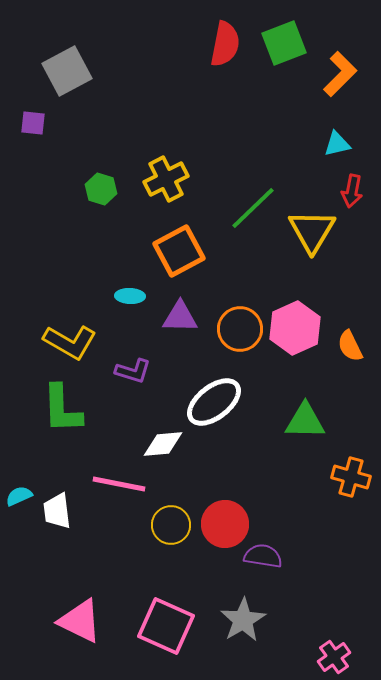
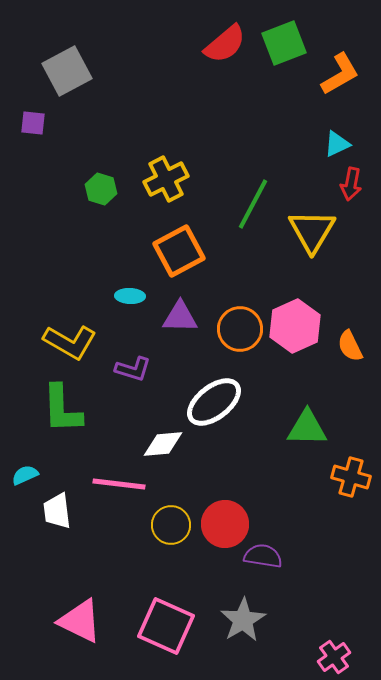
red semicircle: rotated 39 degrees clockwise
orange L-shape: rotated 15 degrees clockwise
cyan triangle: rotated 12 degrees counterclockwise
red arrow: moved 1 px left, 7 px up
green line: moved 4 px up; rotated 18 degrees counterclockwise
pink hexagon: moved 2 px up
purple L-shape: moved 2 px up
green triangle: moved 2 px right, 7 px down
pink line: rotated 4 degrees counterclockwise
cyan semicircle: moved 6 px right, 21 px up
